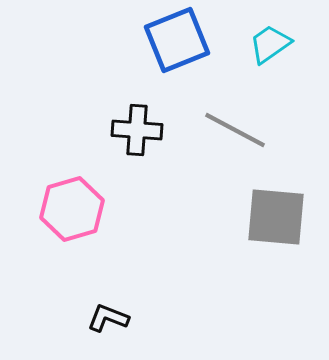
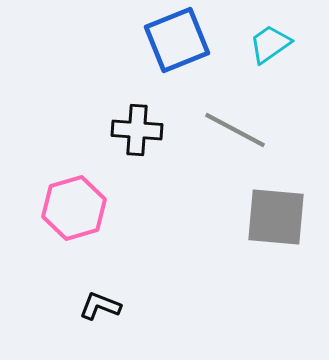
pink hexagon: moved 2 px right, 1 px up
black L-shape: moved 8 px left, 12 px up
